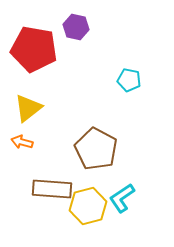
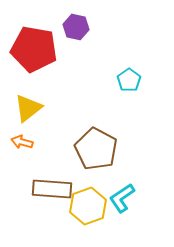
cyan pentagon: rotated 25 degrees clockwise
yellow hexagon: rotated 6 degrees counterclockwise
